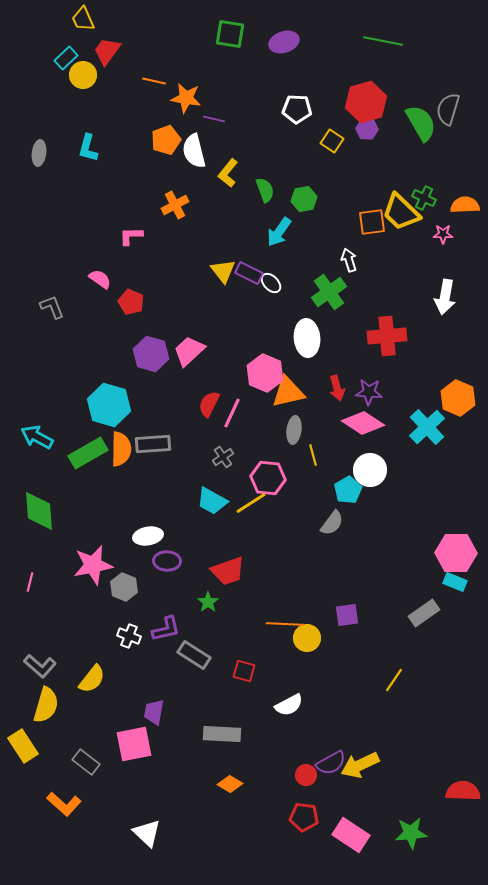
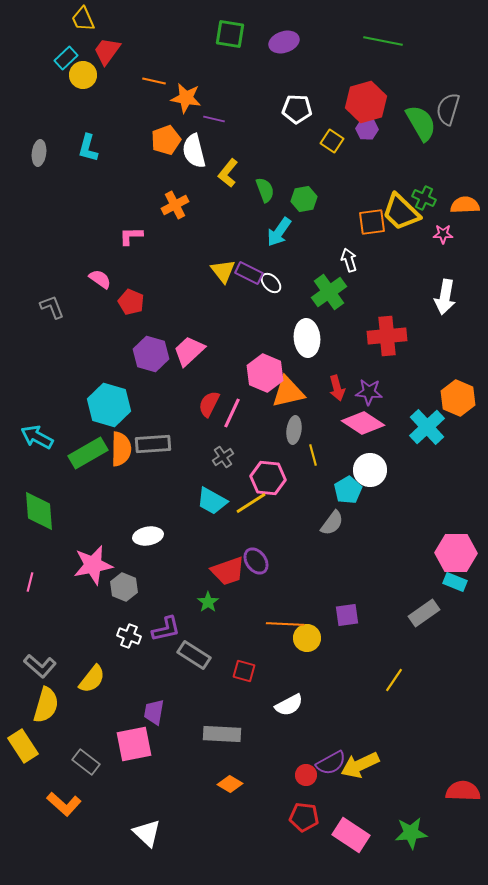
purple ellipse at (167, 561): moved 89 px right; rotated 52 degrees clockwise
